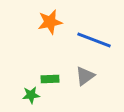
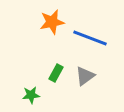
orange star: moved 2 px right
blue line: moved 4 px left, 2 px up
green rectangle: moved 6 px right, 6 px up; rotated 60 degrees counterclockwise
